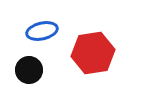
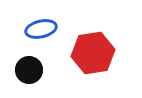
blue ellipse: moved 1 px left, 2 px up
